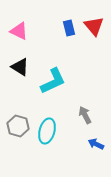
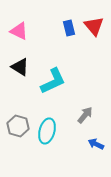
gray arrow: rotated 66 degrees clockwise
